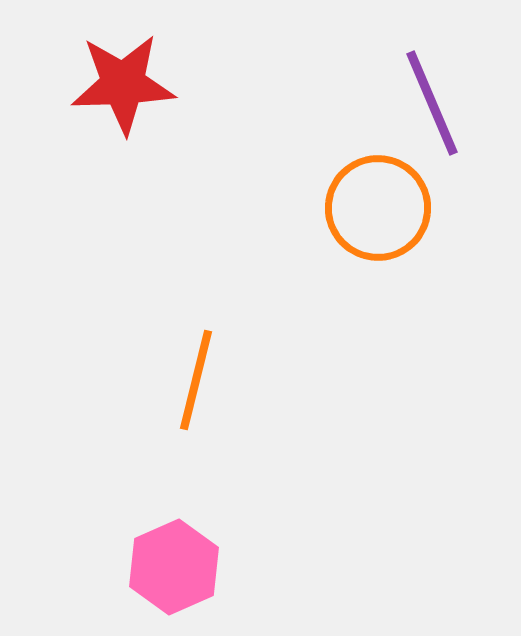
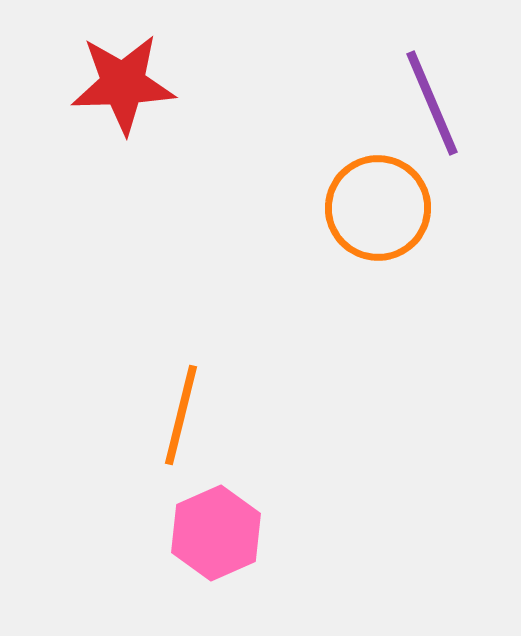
orange line: moved 15 px left, 35 px down
pink hexagon: moved 42 px right, 34 px up
